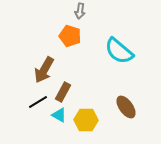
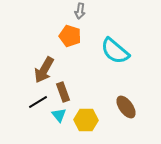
cyan semicircle: moved 4 px left
brown rectangle: rotated 48 degrees counterclockwise
cyan triangle: rotated 21 degrees clockwise
